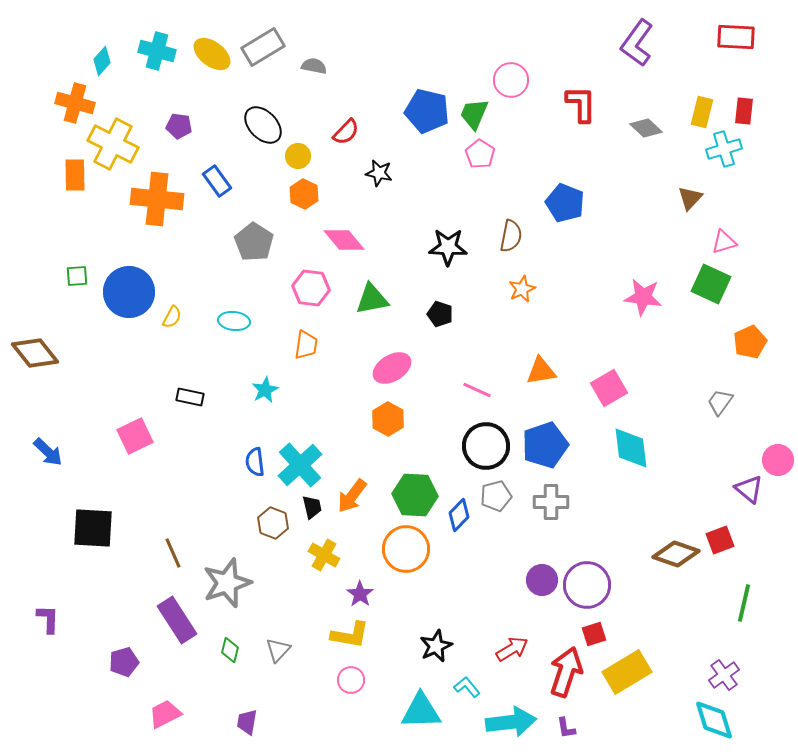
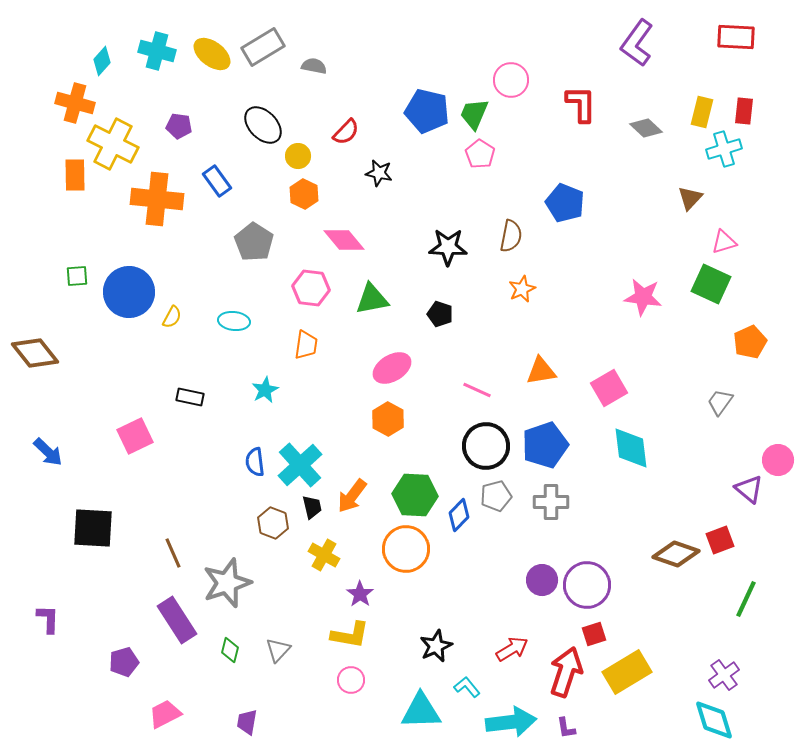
green line at (744, 603): moved 2 px right, 4 px up; rotated 12 degrees clockwise
